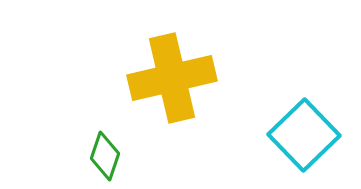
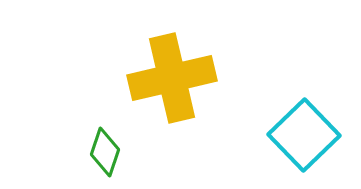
green diamond: moved 4 px up
